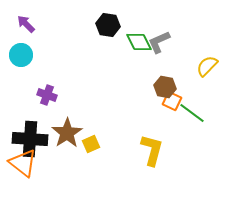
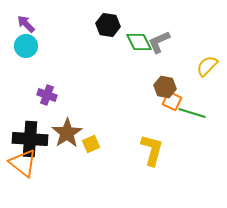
cyan circle: moved 5 px right, 9 px up
green line: rotated 20 degrees counterclockwise
